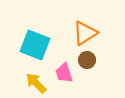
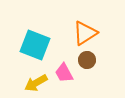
pink trapezoid: rotated 10 degrees counterclockwise
yellow arrow: rotated 75 degrees counterclockwise
